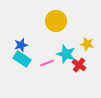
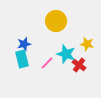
blue star: moved 3 px right, 1 px up
cyan rectangle: rotated 42 degrees clockwise
pink line: rotated 24 degrees counterclockwise
